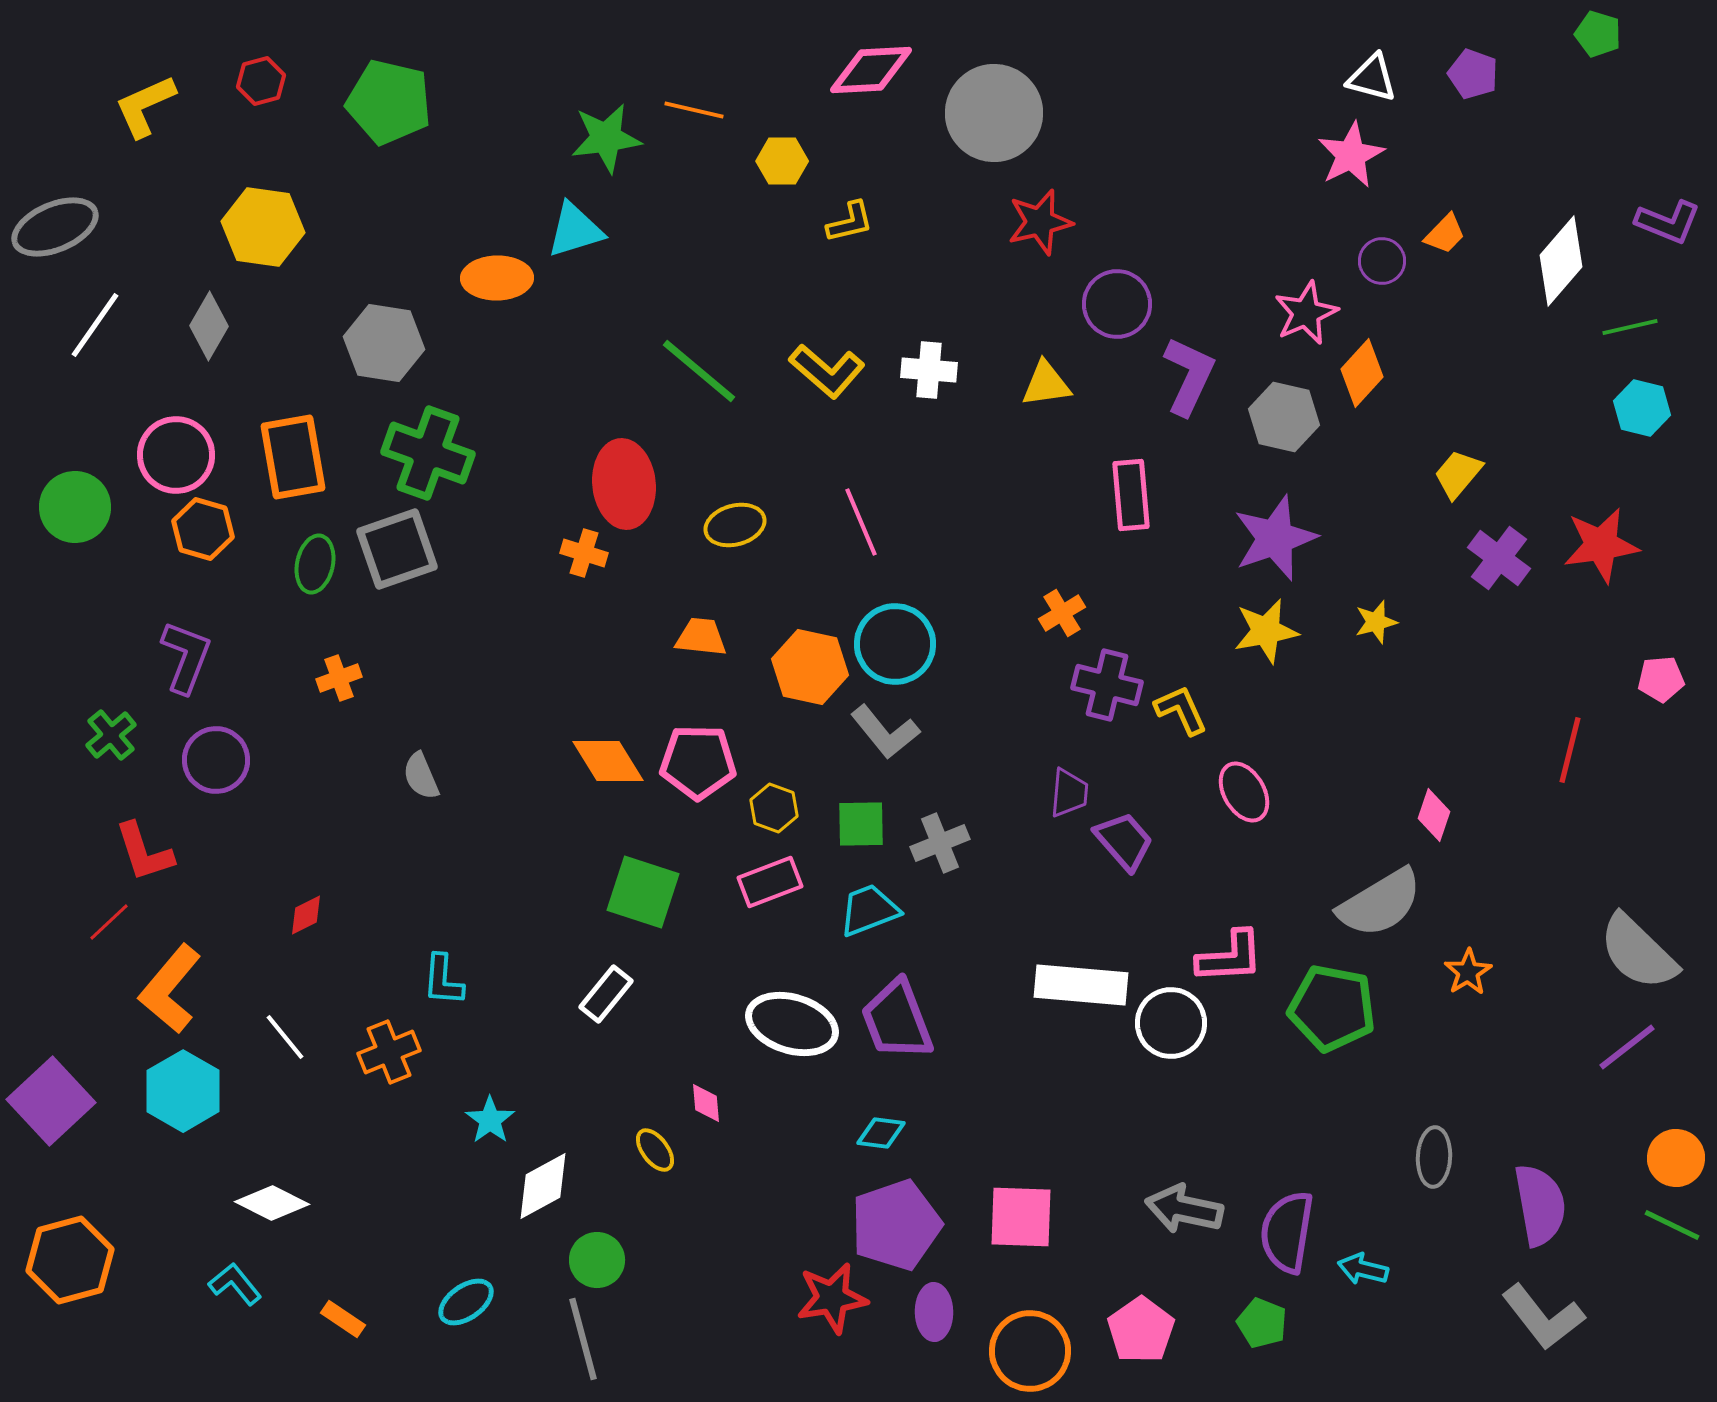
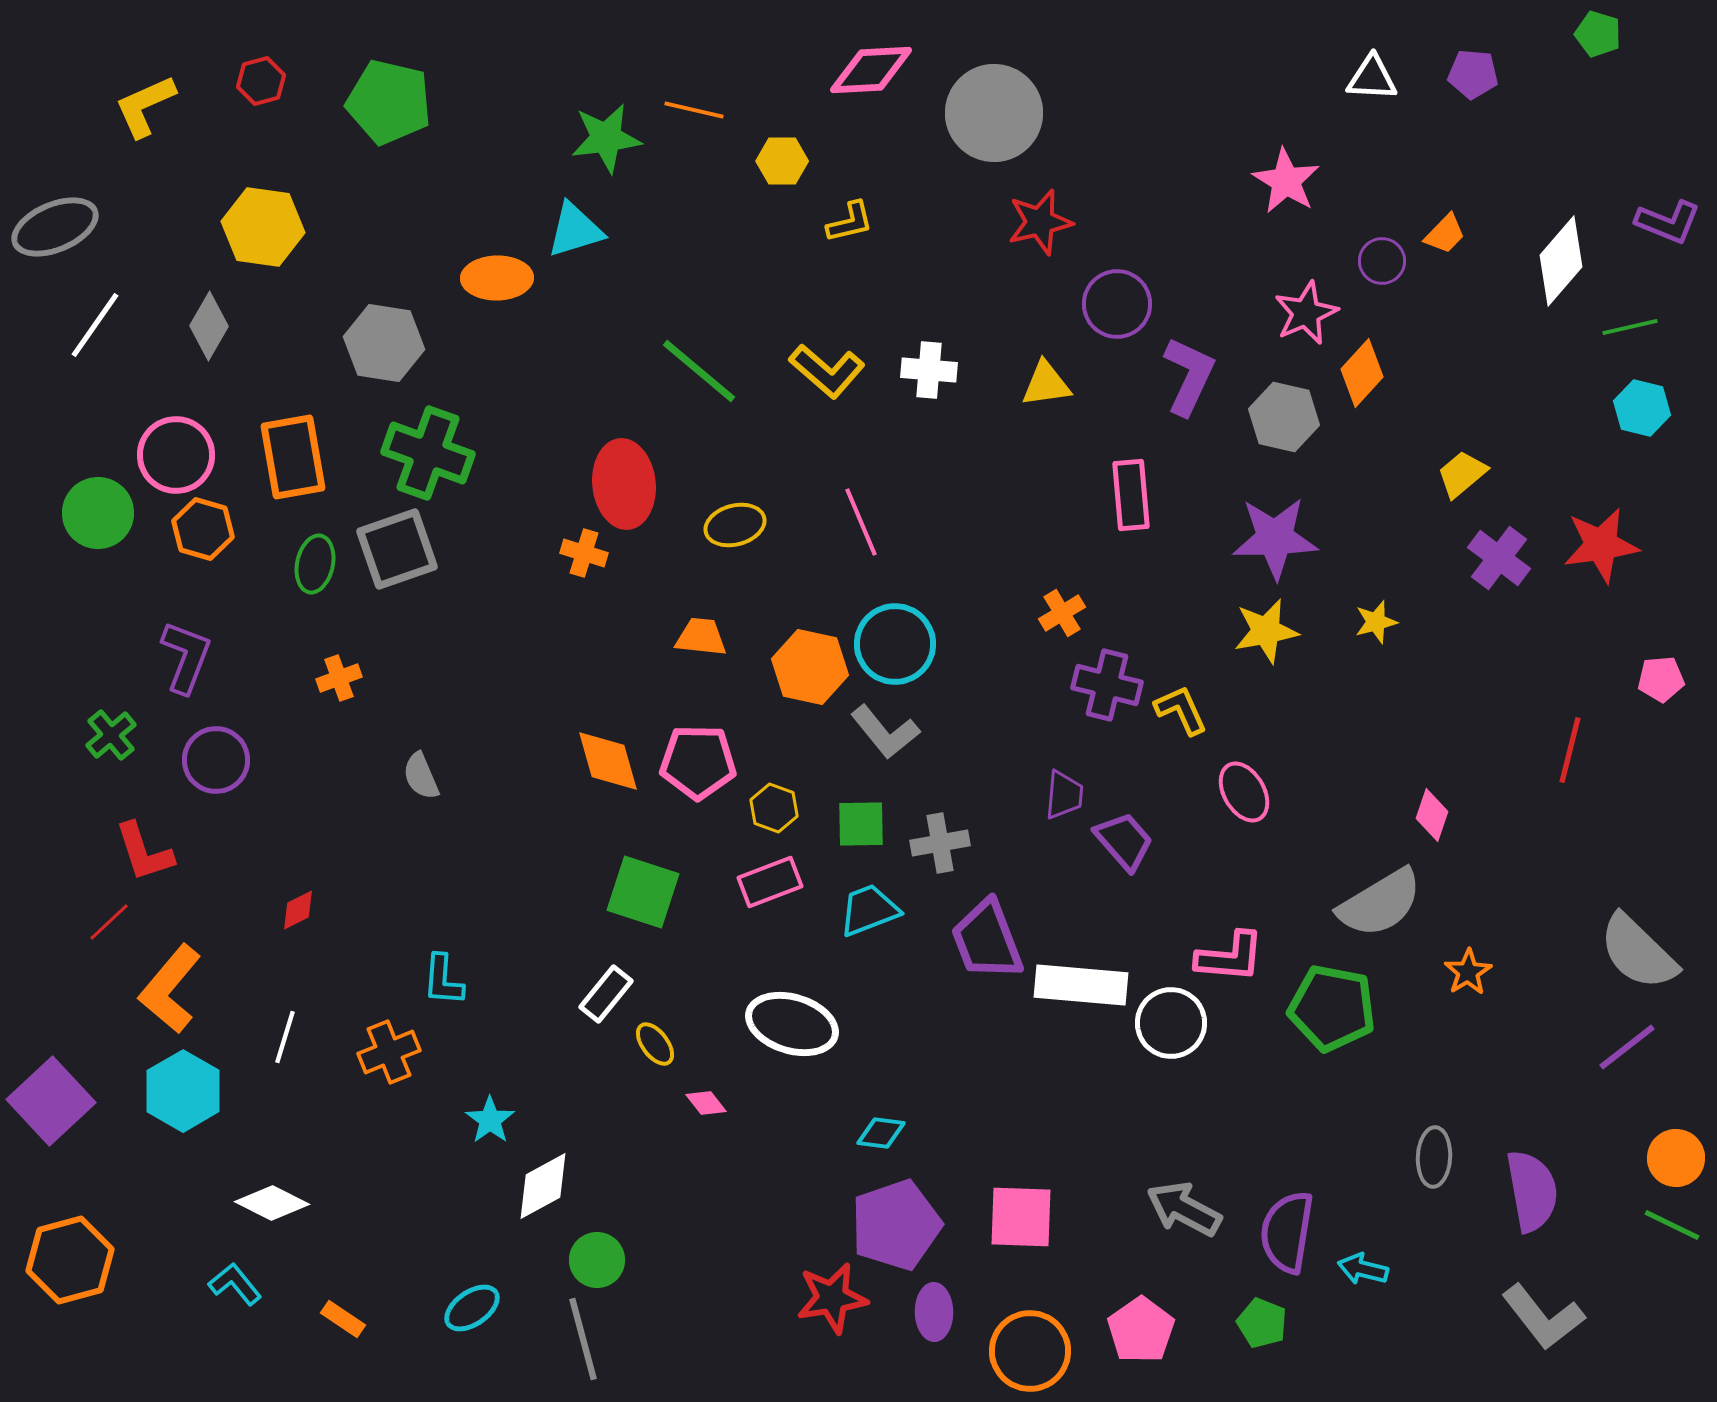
purple pentagon at (1473, 74): rotated 15 degrees counterclockwise
white triangle at (1372, 78): rotated 12 degrees counterclockwise
pink star at (1351, 155): moved 65 px left, 26 px down; rotated 14 degrees counterclockwise
yellow trapezoid at (1458, 474): moved 4 px right; rotated 10 degrees clockwise
green circle at (75, 507): moved 23 px right, 6 px down
purple star at (1275, 538): rotated 18 degrees clockwise
orange diamond at (608, 761): rotated 16 degrees clockwise
purple trapezoid at (1069, 793): moved 5 px left, 2 px down
pink diamond at (1434, 815): moved 2 px left
gray cross at (940, 843): rotated 12 degrees clockwise
red diamond at (306, 915): moved 8 px left, 5 px up
pink L-shape at (1230, 957): rotated 8 degrees clockwise
purple trapezoid at (897, 1020): moved 90 px right, 80 px up
white line at (285, 1037): rotated 56 degrees clockwise
pink diamond at (706, 1103): rotated 33 degrees counterclockwise
yellow ellipse at (655, 1150): moved 106 px up
purple semicircle at (1540, 1205): moved 8 px left, 14 px up
gray arrow at (1184, 1209): rotated 16 degrees clockwise
cyan ellipse at (466, 1302): moved 6 px right, 6 px down
